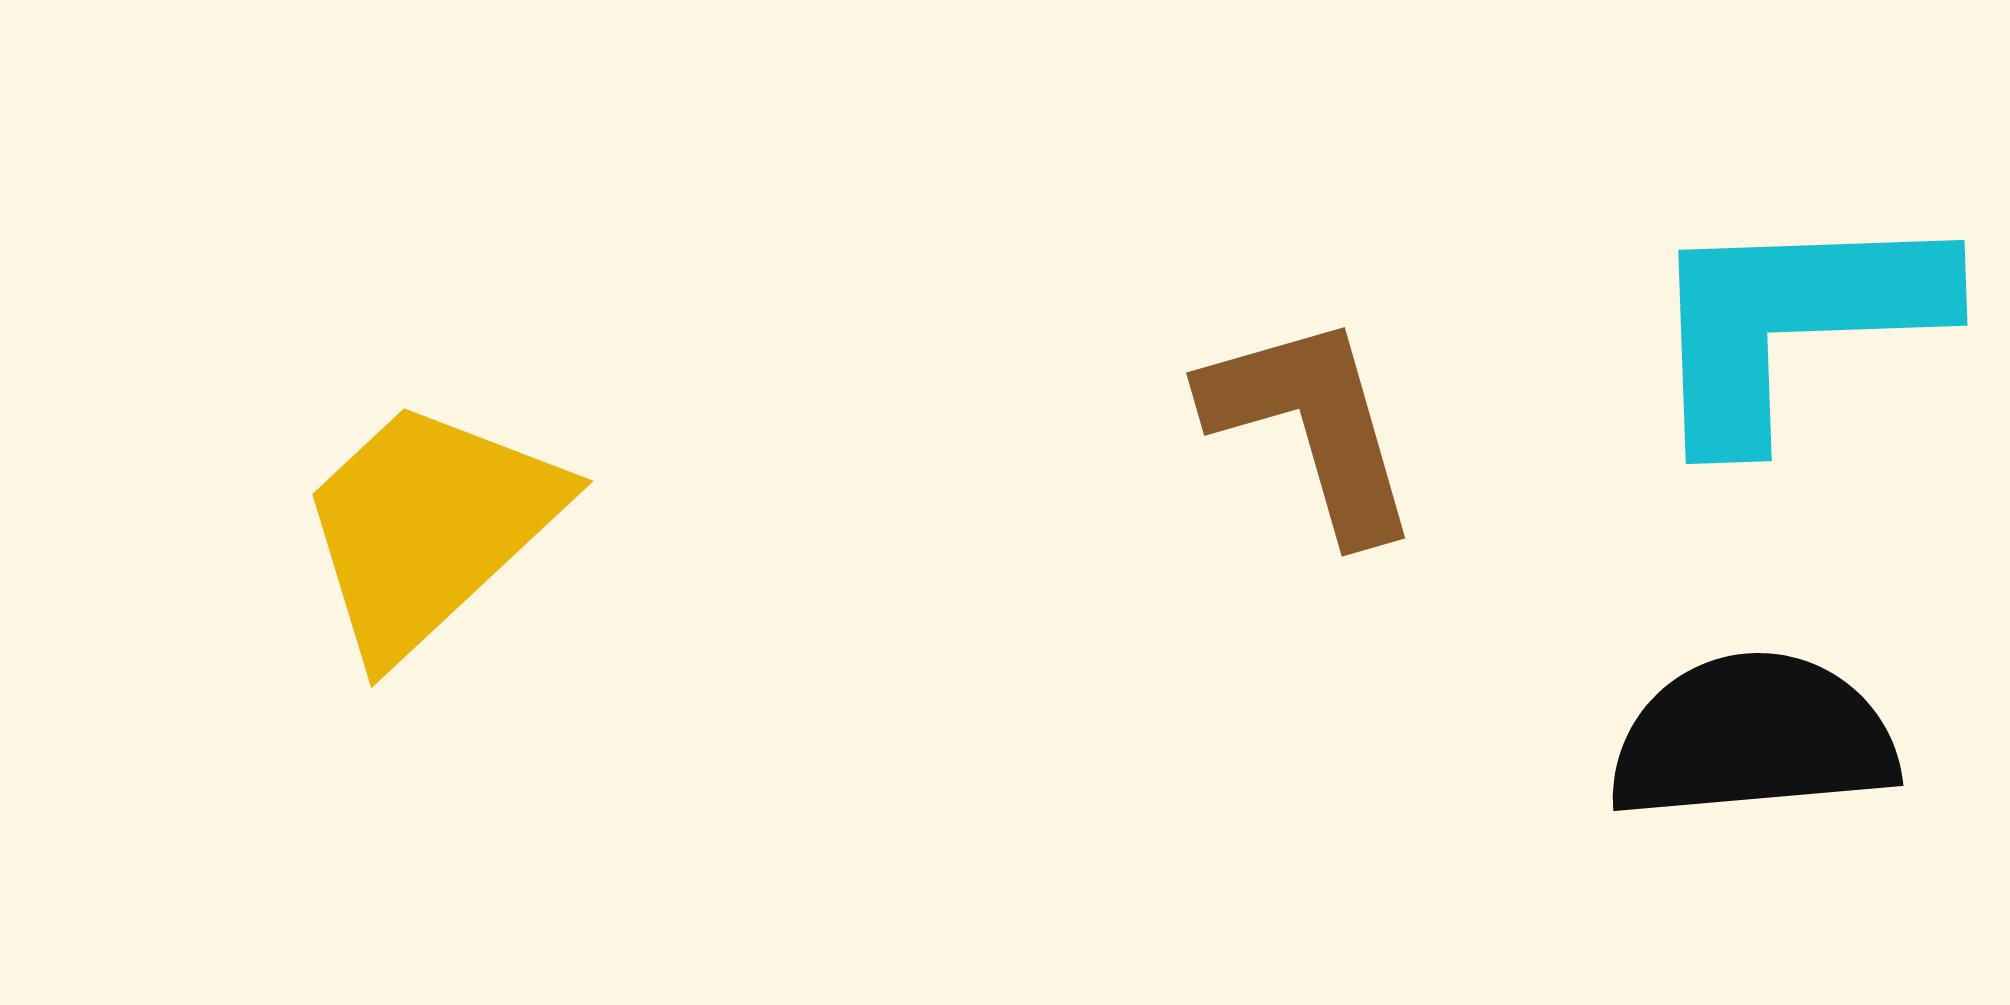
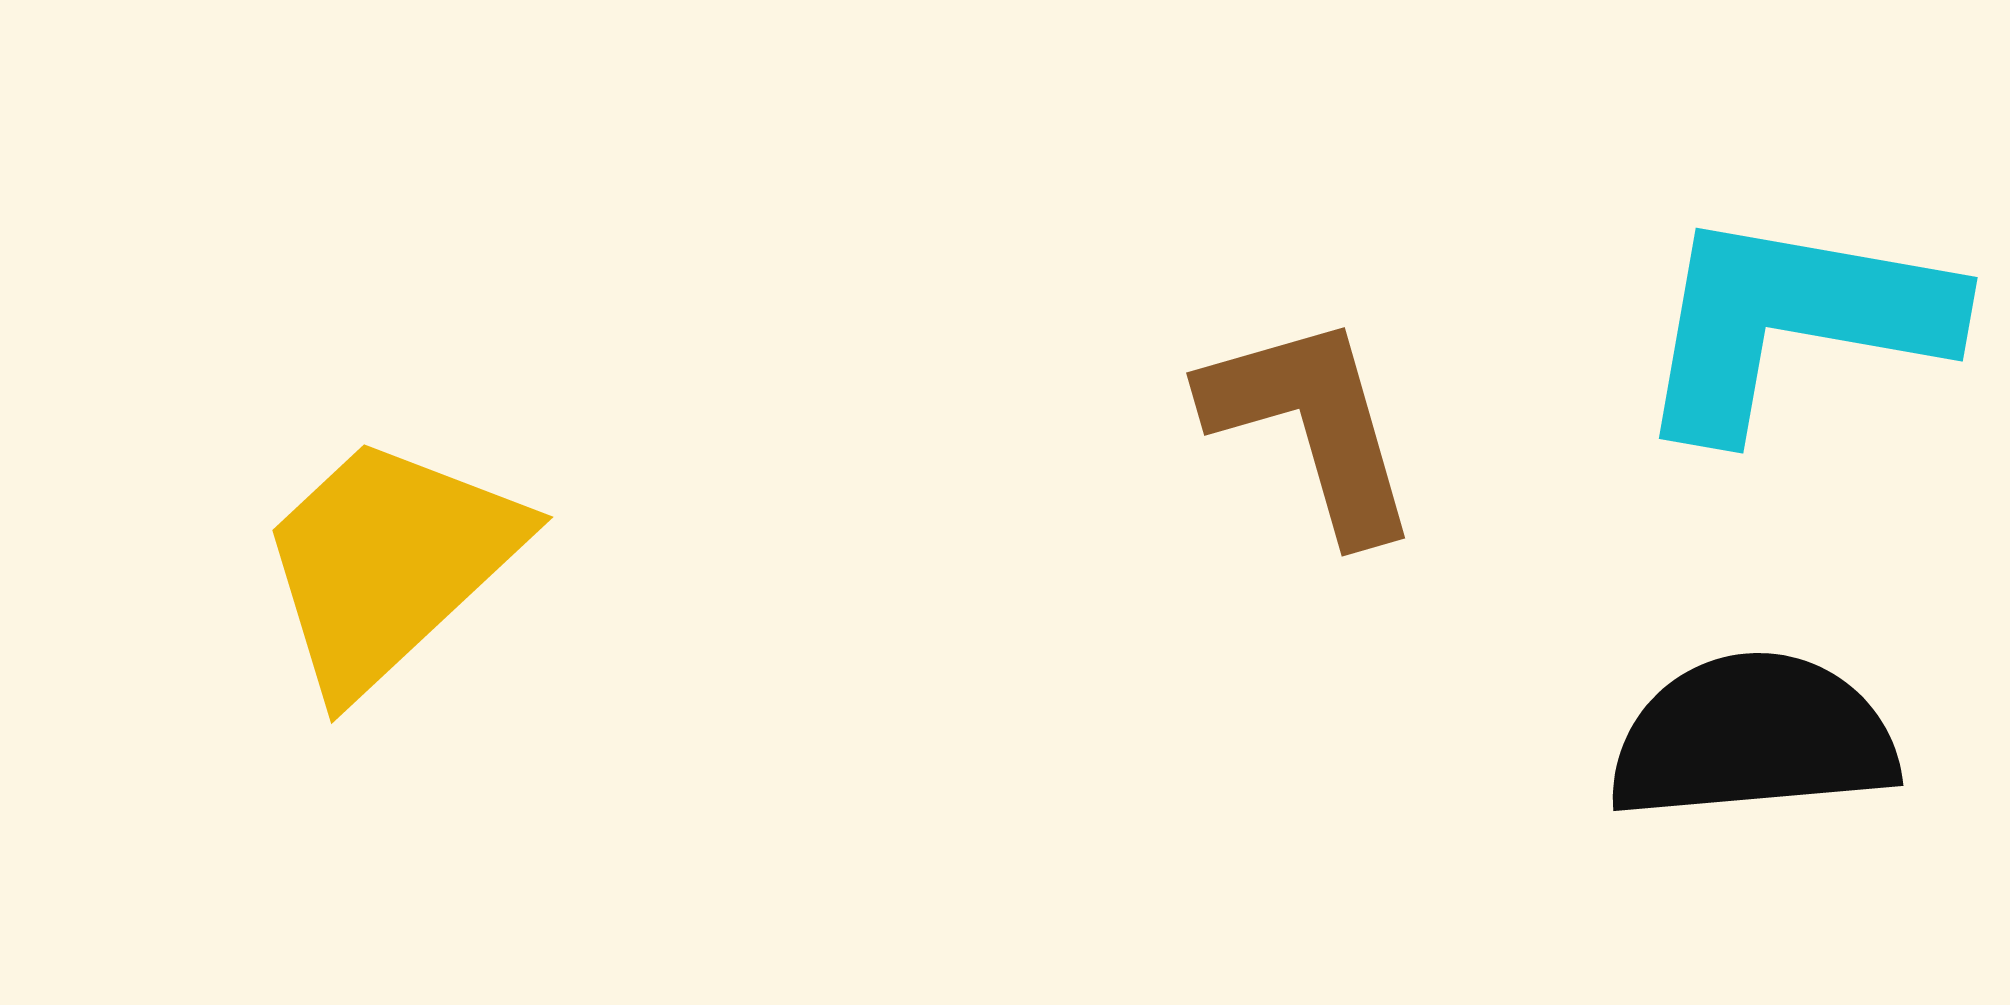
cyan L-shape: rotated 12 degrees clockwise
yellow trapezoid: moved 40 px left, 36 px down
